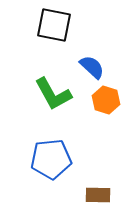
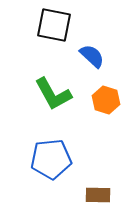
blue semicircle: moved 11 px up
